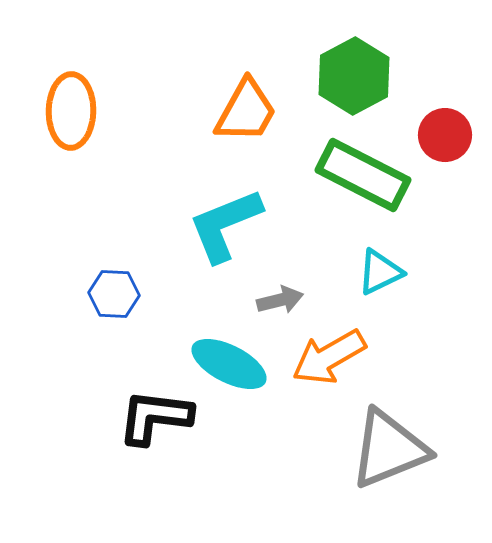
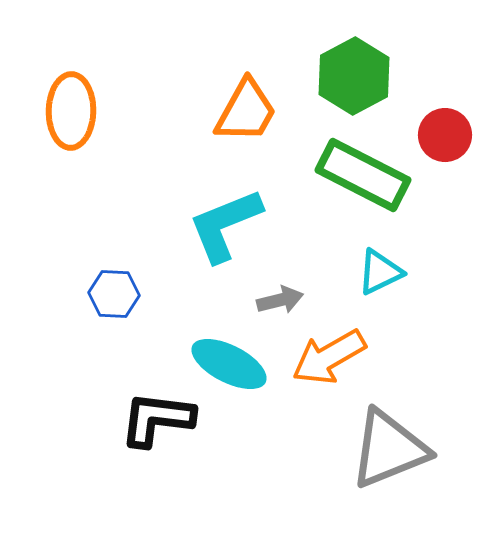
black L-shape: moved 2 px right, 2 px down
